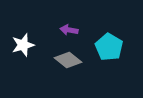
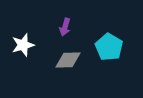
purple arrow: moved 4 px left, 3 px up; rotated 84 degrees counterclockwise
gray diamond: rotated 40 degrees counterclockwise
